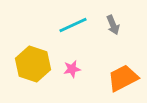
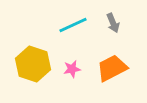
gray arrow: moved 2 px up
orange trapezoid: moved 11 px left, 10 px up
